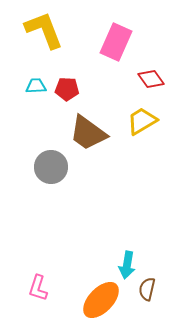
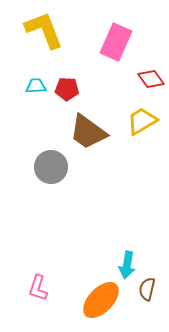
brown trapezoid: moved 1 px up
